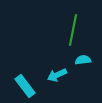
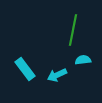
cyan rectangle: moved 17 px up
